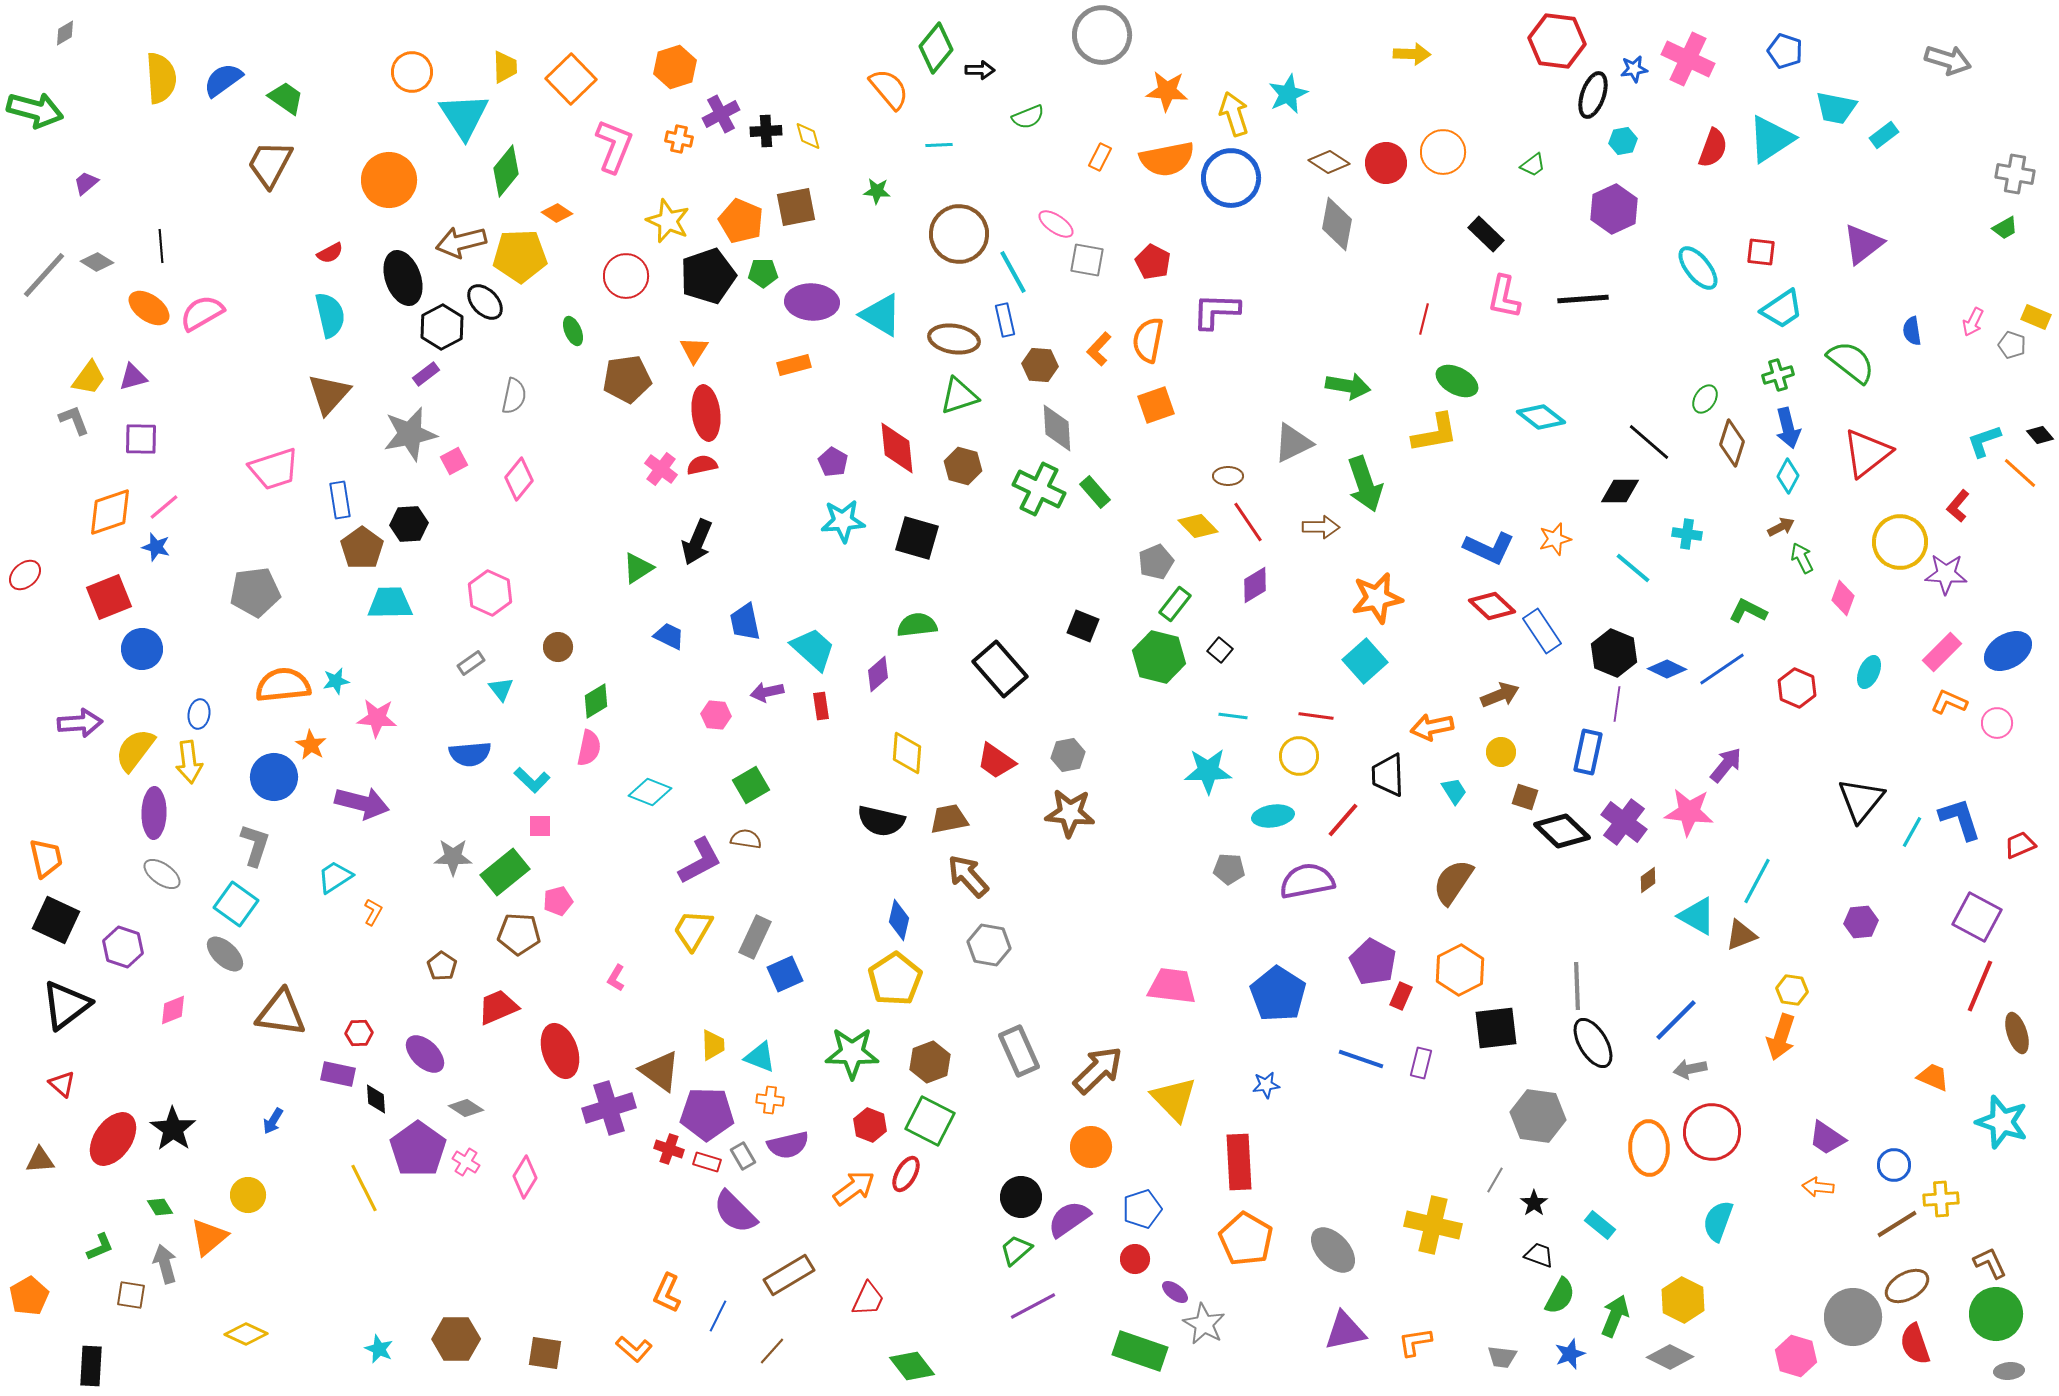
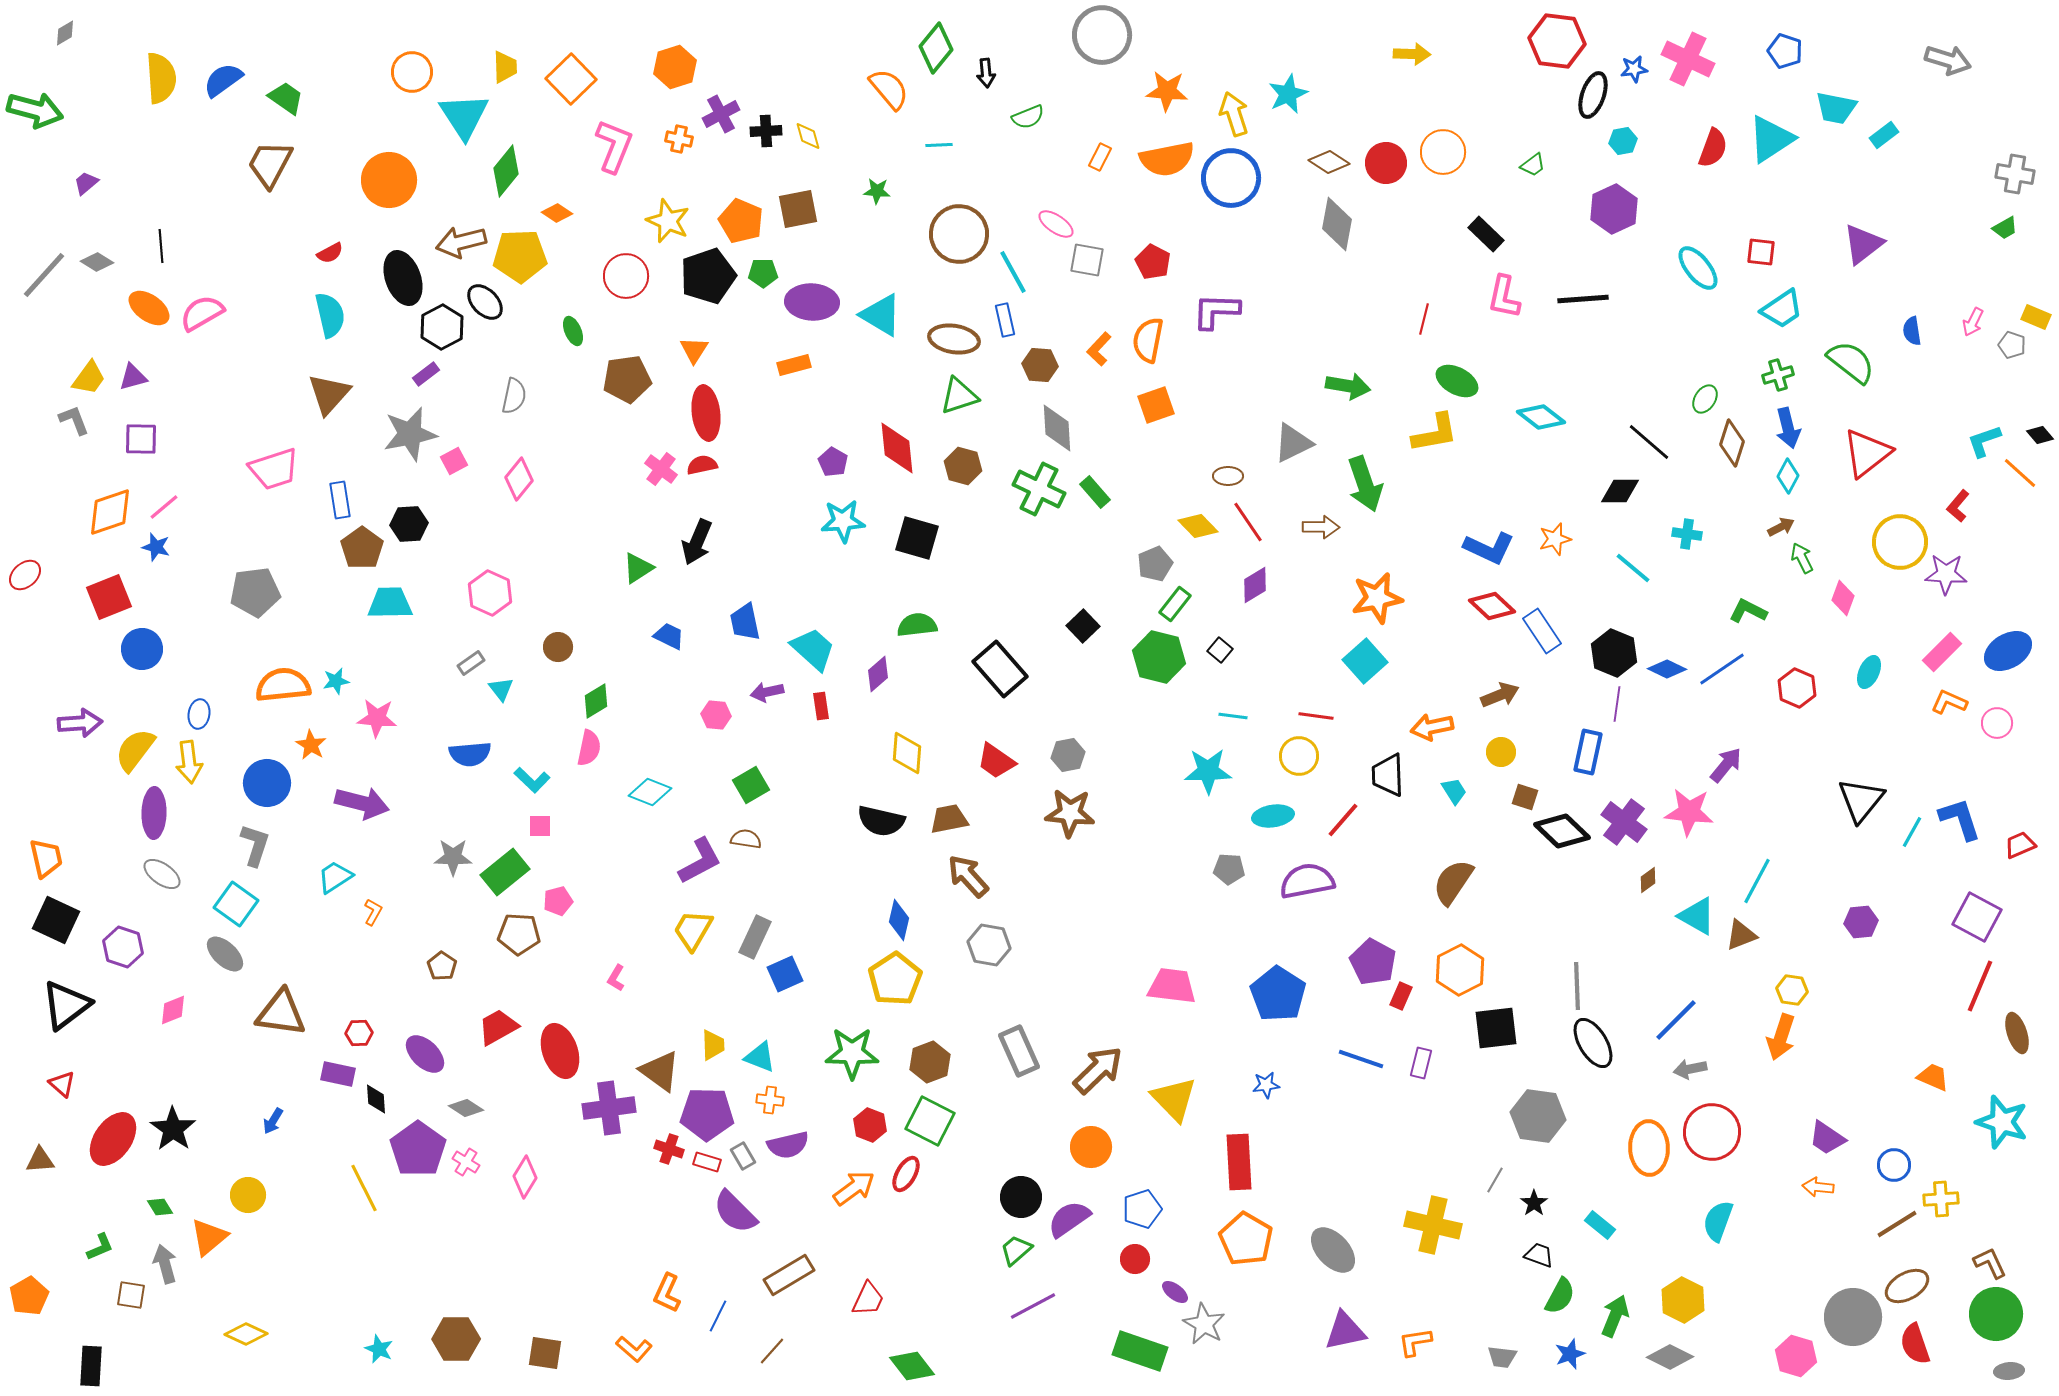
black arrow at (980, 70): moved 6 px right, 3 px down; rotated 84 degrees clockwise
brown square at (796, 207): moved 2 px right, 2 px down
gray pentagon at (1156, 562): moved 1 px left, 2 px down
black square at (1083, 626): rotated 24 degrees clockwise
blue circle at (274, 777): moved 7 px left, 6 px down
red trapezoid at (498, 1007): moved 20 px down; rotated 6 degrees counterclockwise
purple cross at (609, 1108): rotated 9 degrees clockwise
